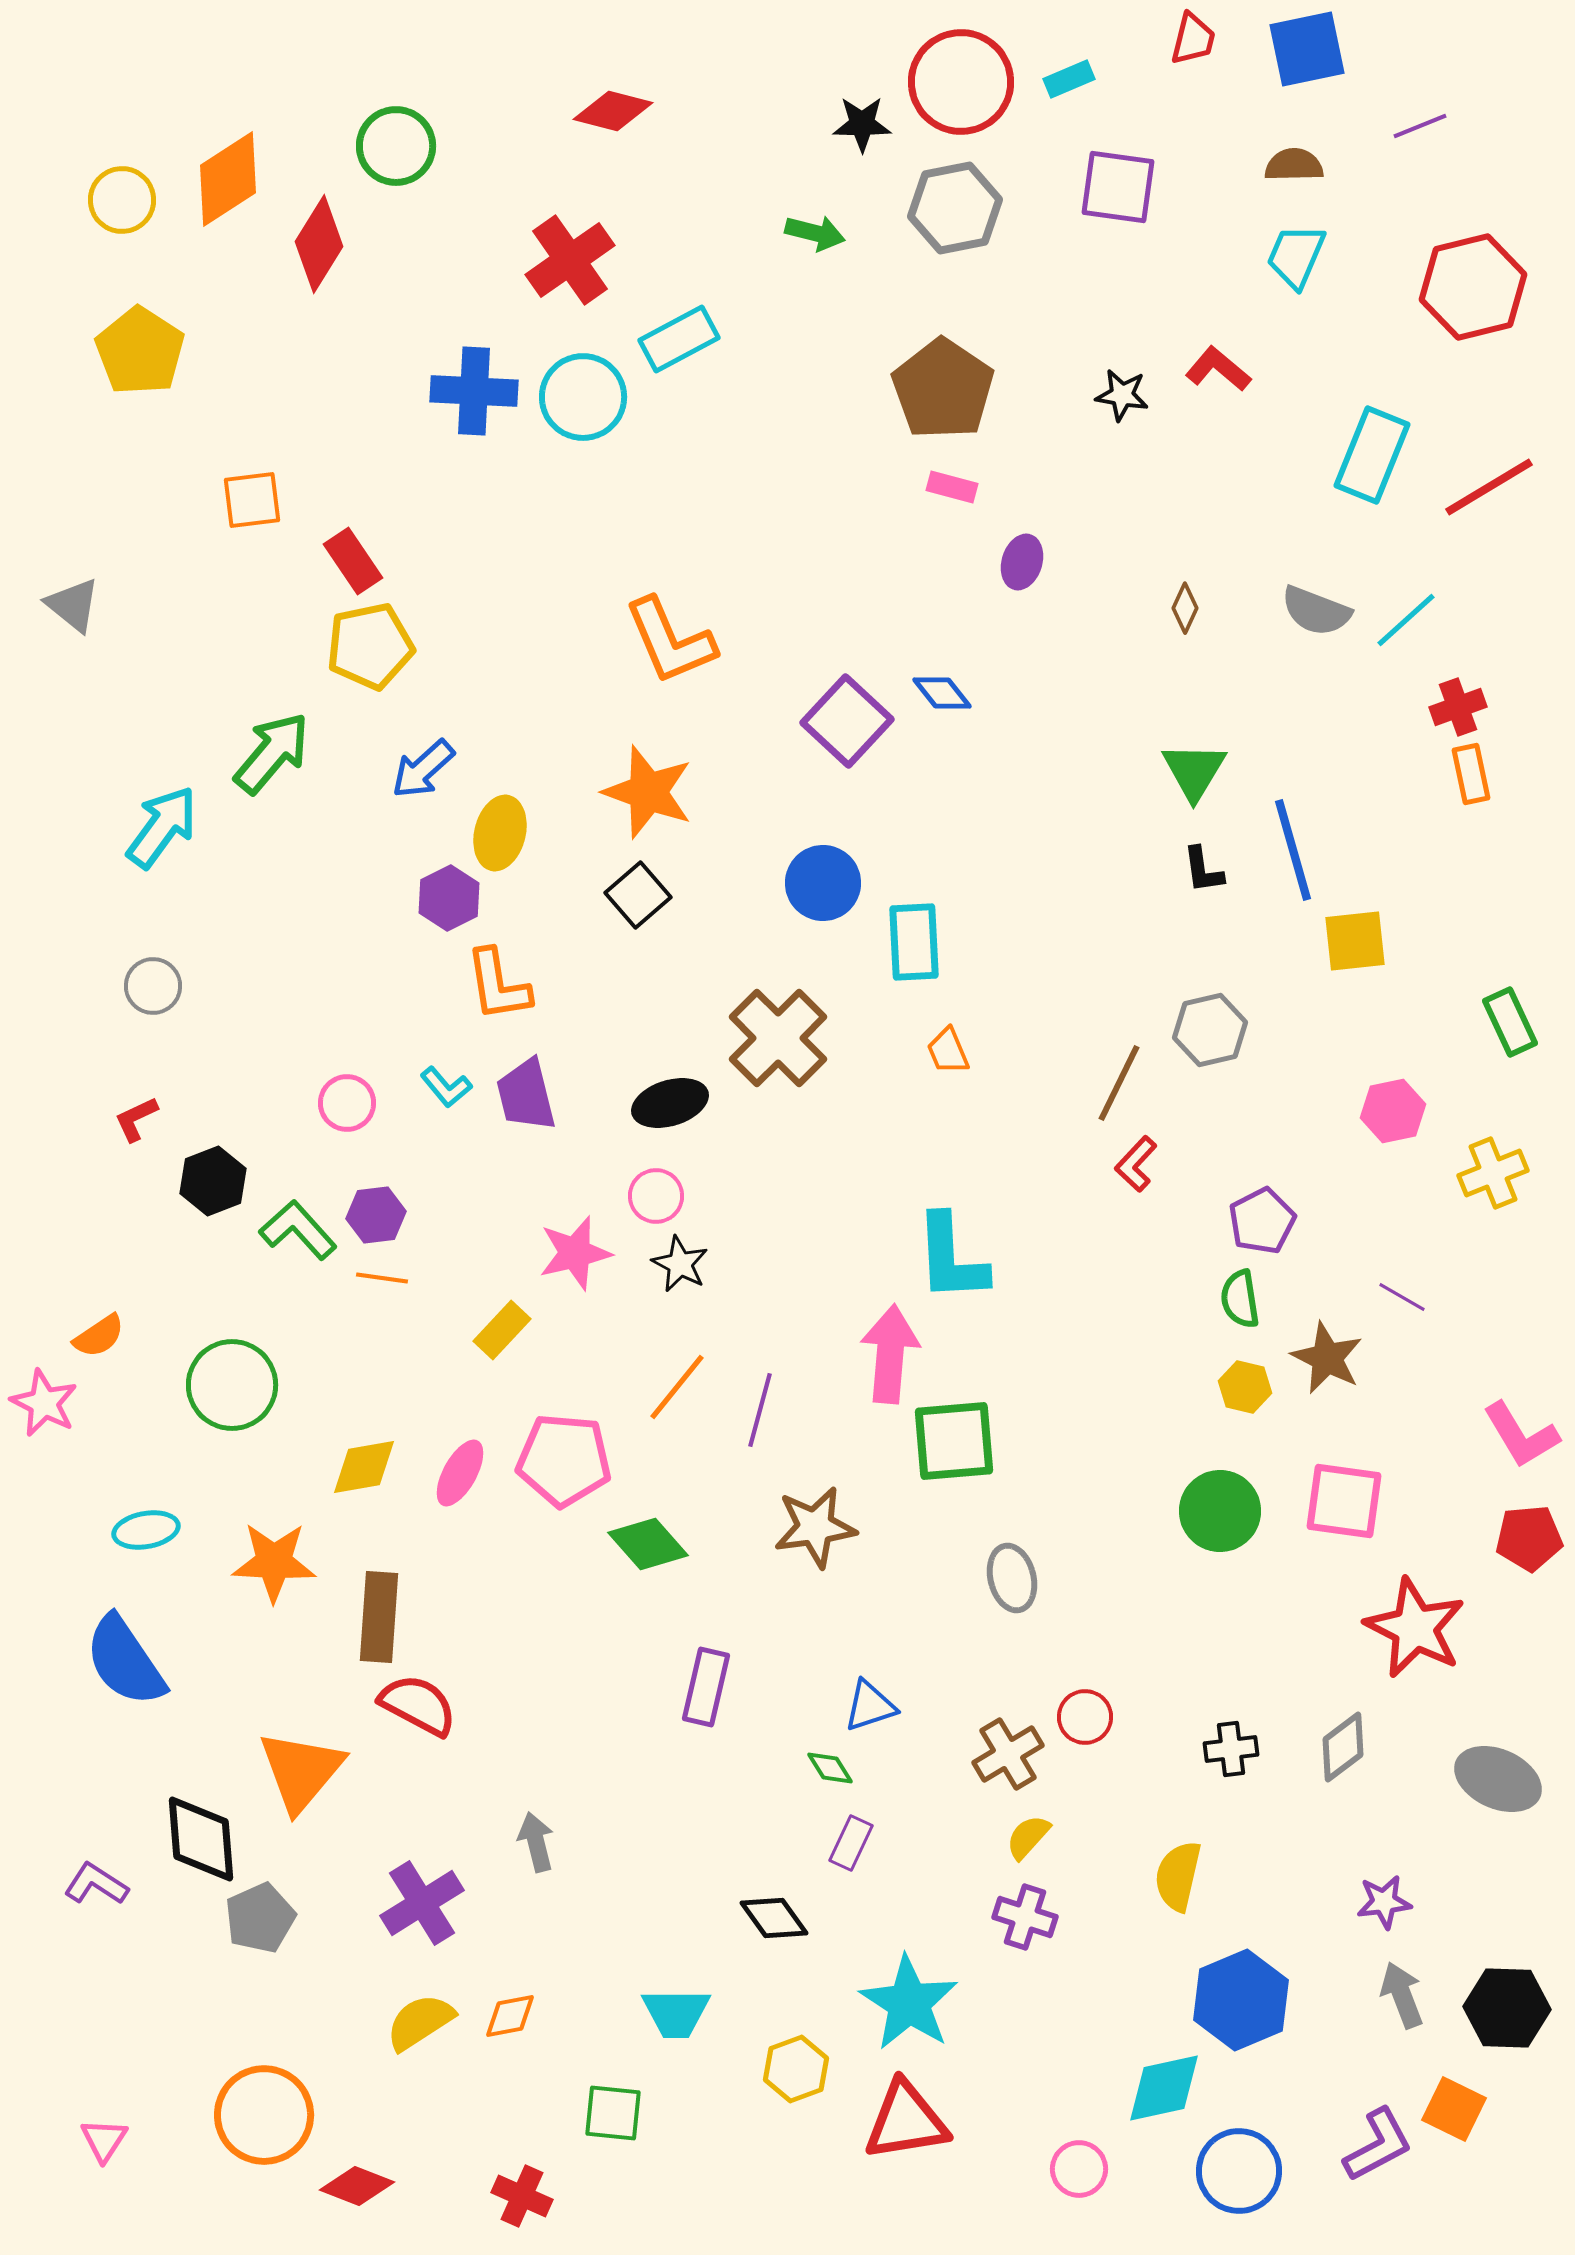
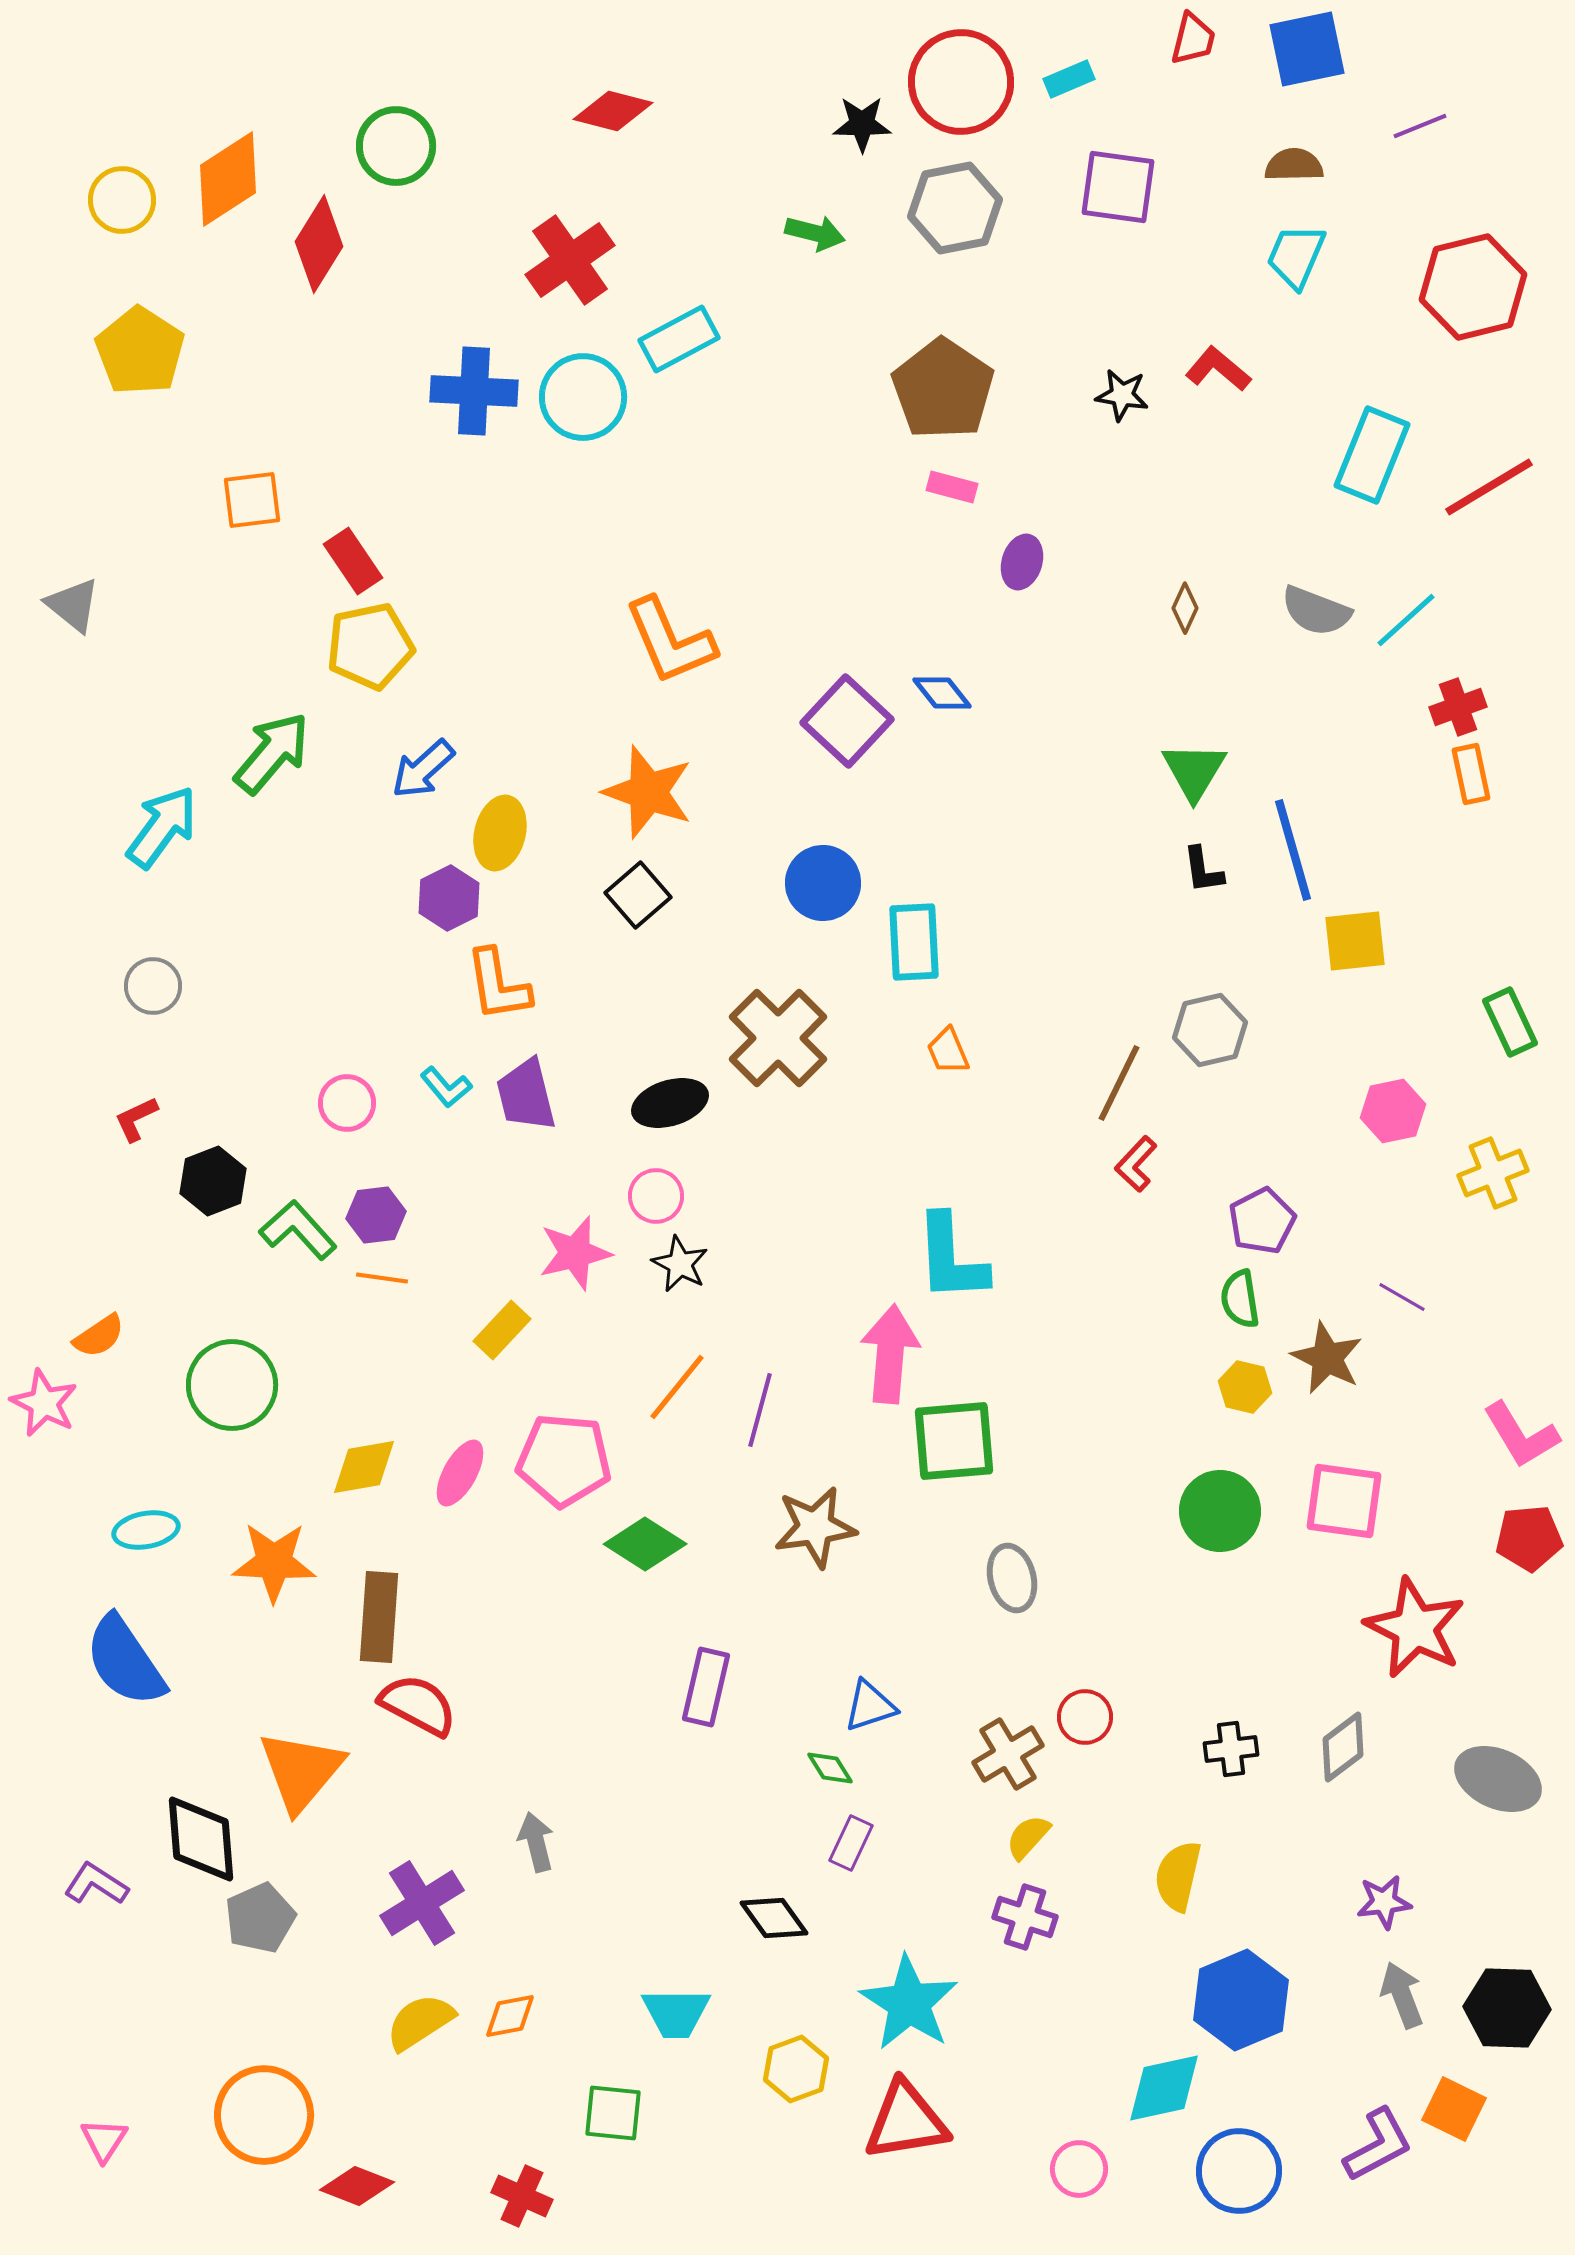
green diamond at (648, 1544): moved 3 px left; rotated 16 degrees counterclockwise
